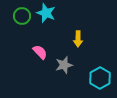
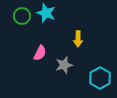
pink semicircle: moved 1 px down; rotated 70 degrees clockwise
